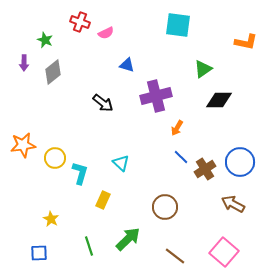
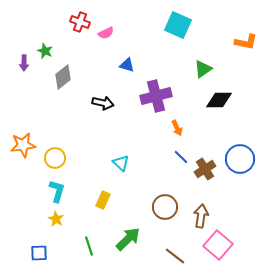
cyan square: rotated 16 degrees clockwise
green star: moved 11 px down
gray diamond: moved 10 px right, 5 px down
black arrow: rotated 25 degrees counterclockwise
orange arrow: rotated 56 degrees counterclockwise
blue circle: moved 3 px up
cyan L-shape: moved 23 px left, 18 px down
brown arrow: moved 32 px left, 12 px down; rotated 70 degrees clockwise
yellow star: moved 5 px right
pink square: moved 6 px left, 7 px up
